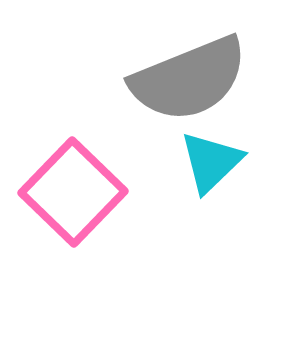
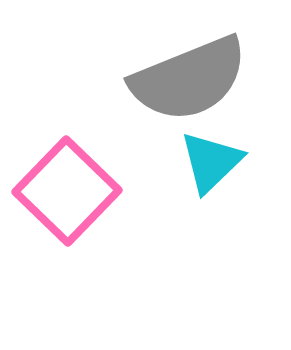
pink square: moved 6 px left, 1 px up
